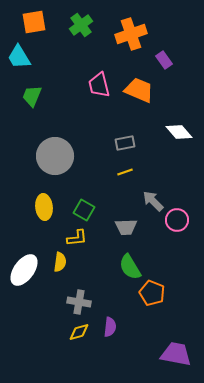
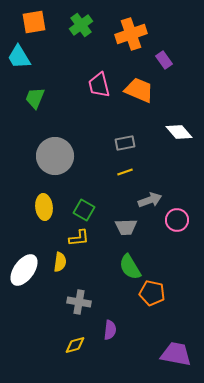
green trapezoid: moved 3 px right, 2 px down
gray arrow: moved 3 px left, 1 px up; rotated 115 degrees clockwise
yellow L-shape: moved 2 px right
orange pentagon: rotated 10 degrees counterclockwise
purple semicircle: moved 3 px down
yellow diamond: moved 4 px left, 13 px down
